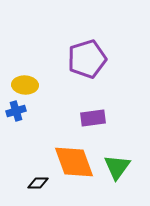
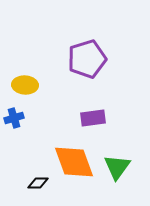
blue cross: moved 2 px left, 7 px down
